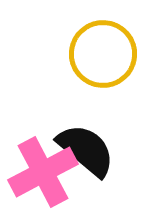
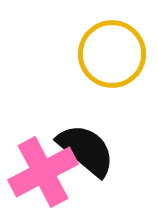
yellow circle: moved 9 px right
